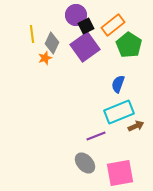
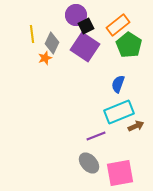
orange rectangle: moved 5 px right
purple square: rotated 20 degrees counterclockwise
gray ellipse: moved 4 px right
